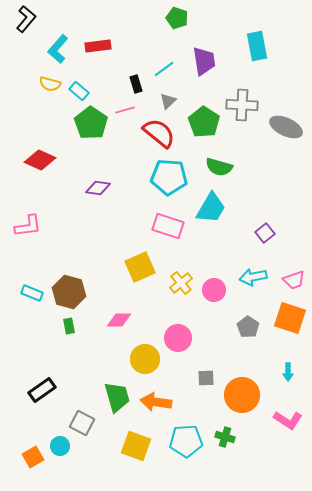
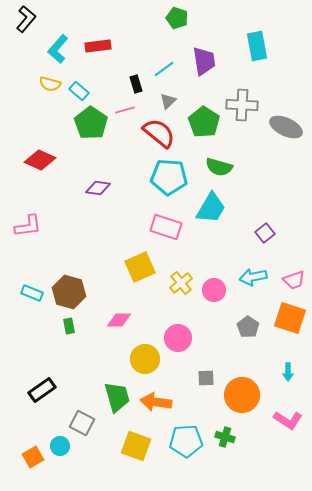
pink rectangle at (168, 226): moved 2 px left, 1 px down
